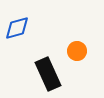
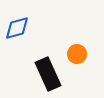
orange circle: moved 3 px down
